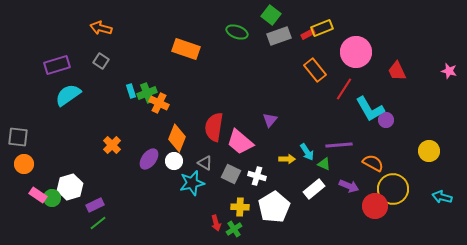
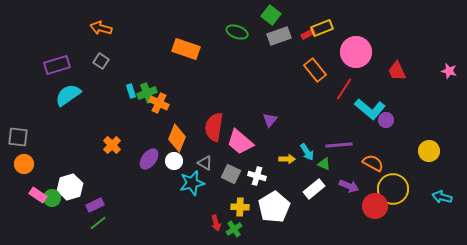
cyan L-shape at (370, 109): rotated 20 degrees counterclockwise
